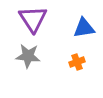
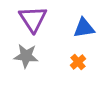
gray star: moved 2 px left
orange cross: moved 1 px right; rotated 21 degrees counterclockwise
